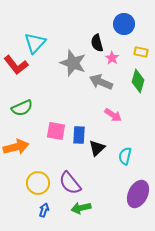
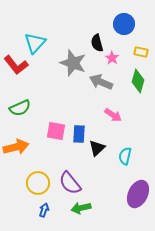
green semicircle: moved 2 px left
blue rectangle: moved 1 px up
